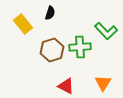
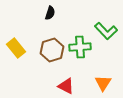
yellow rectangle: moved 7 px left, 24 px down
